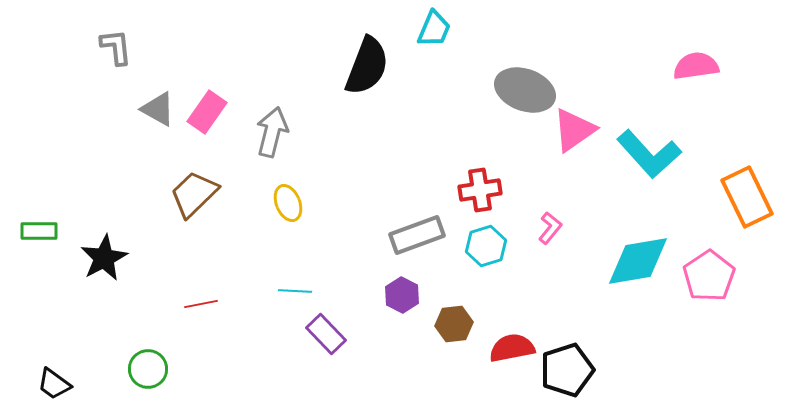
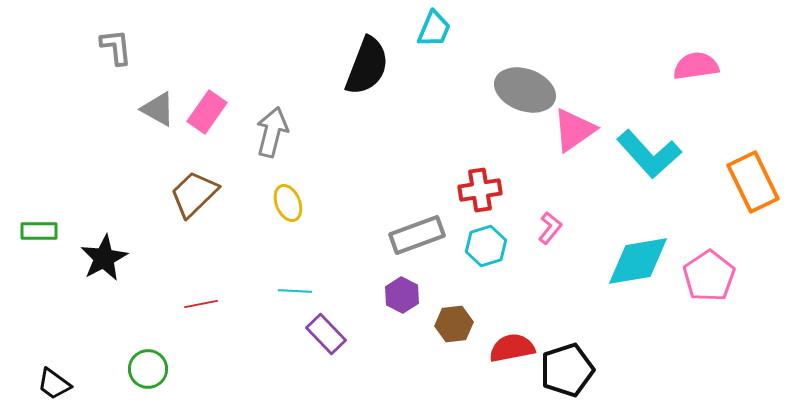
orange rectangle: moved 6 px right, 15 px up
